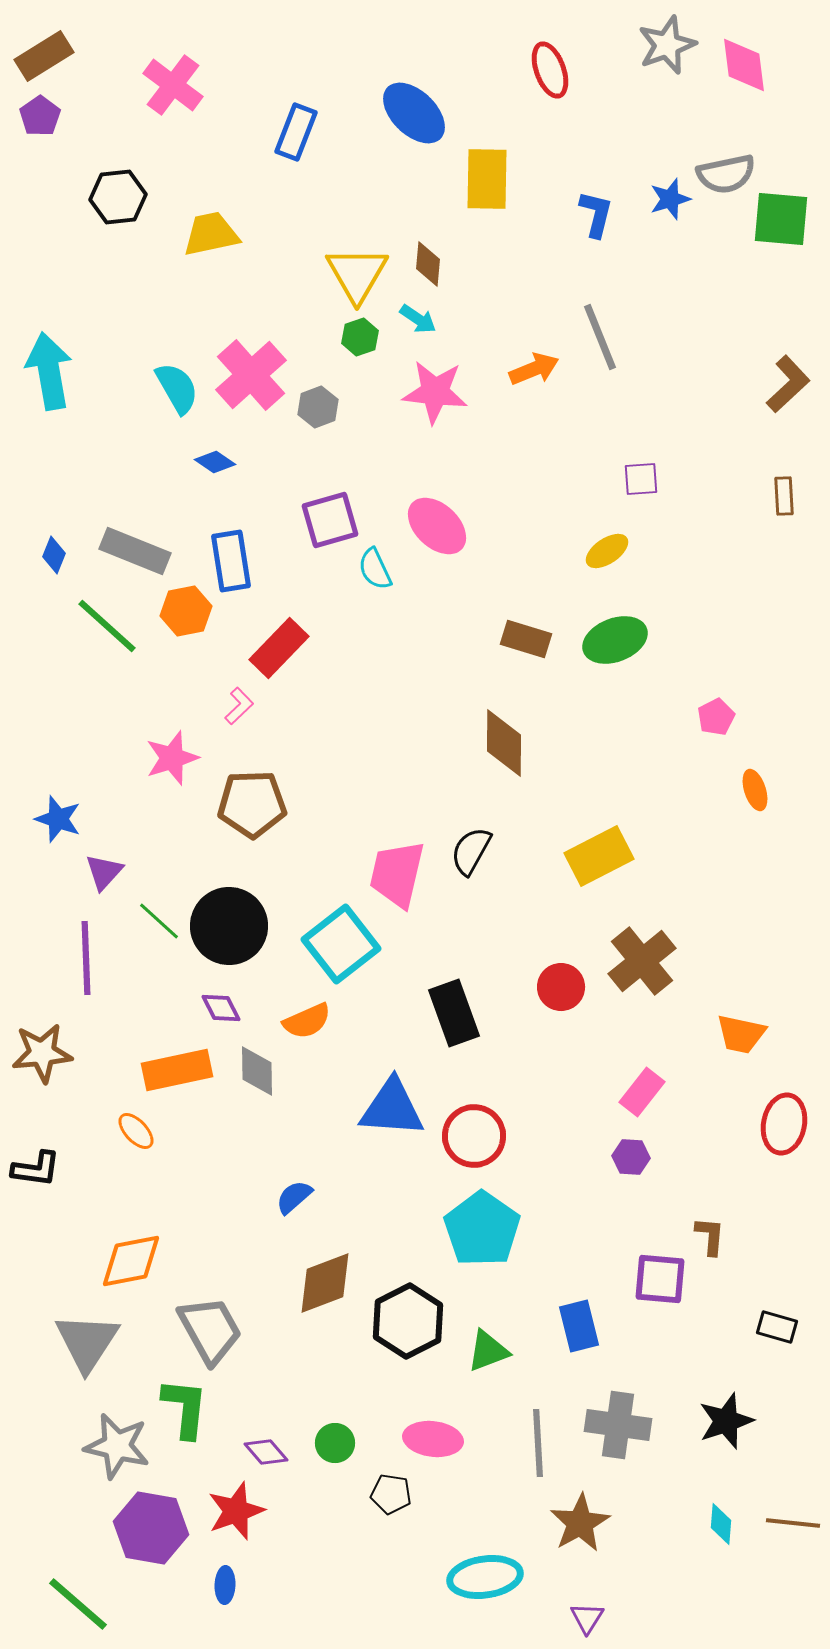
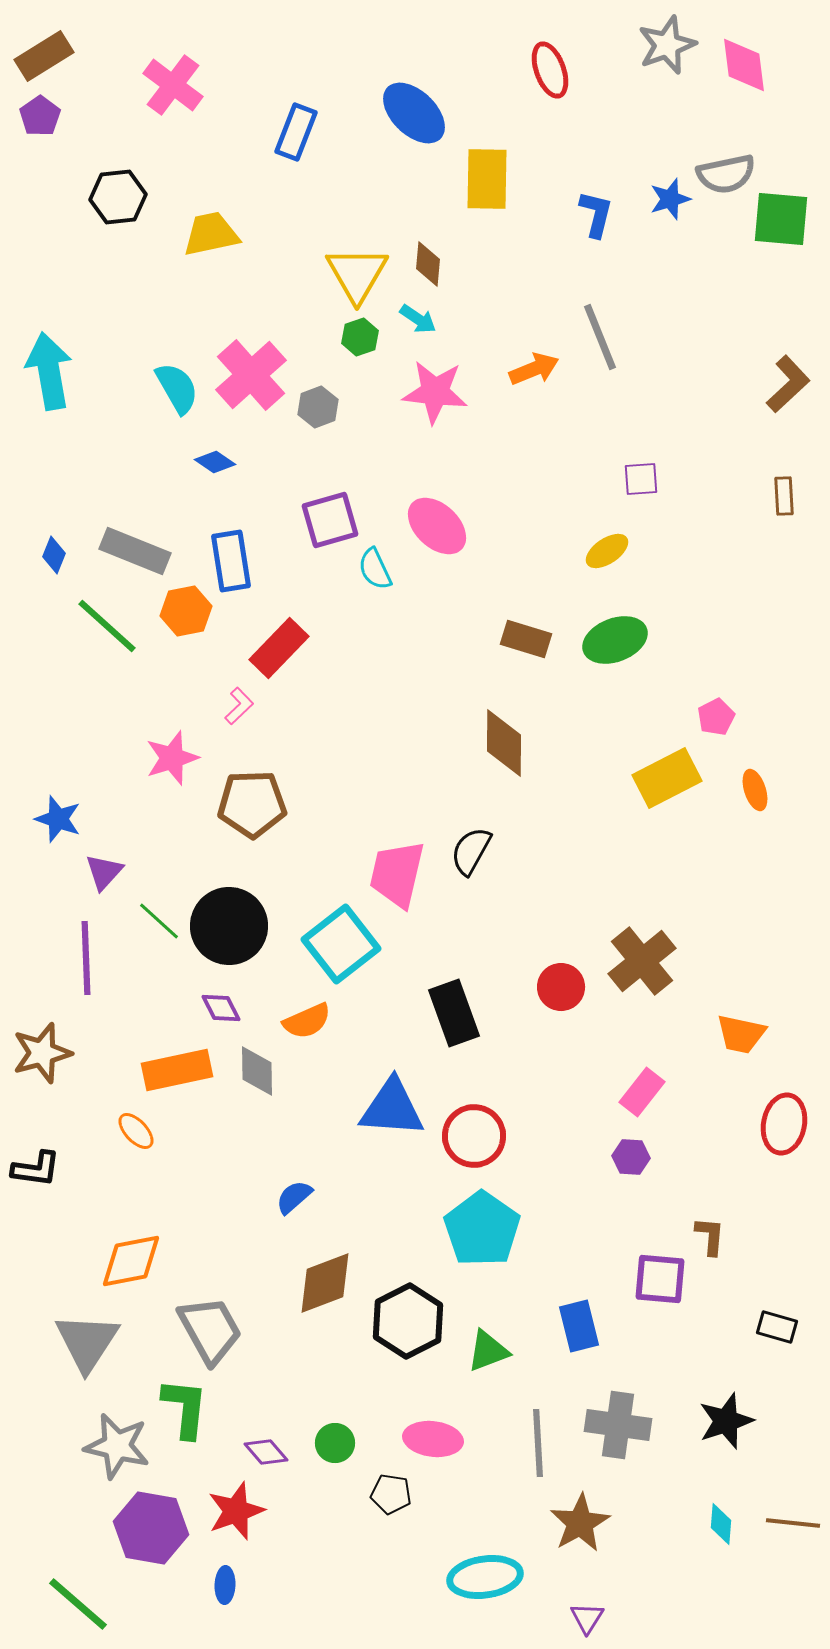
yellow rectangle at (599, 856): moved 68 px right, 78 px up
brown star at (42, 1053): rotated 10 degrees counterclockwise
